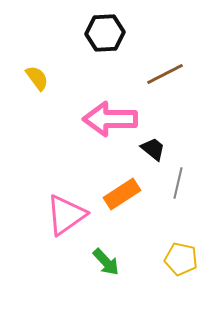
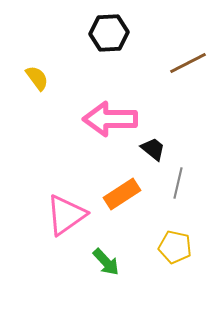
black hexagon: moved 4 px right
brown line: moved 23 px right, 11 px up
yellow pentagon: moved 6 px left, 12 px up
